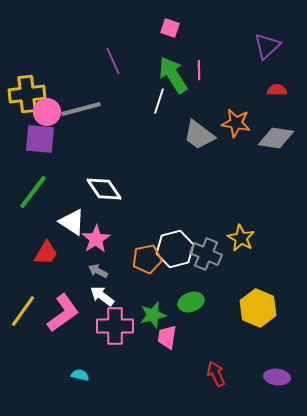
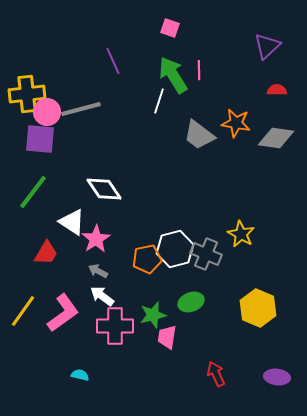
yellow star: moved 4 px up
